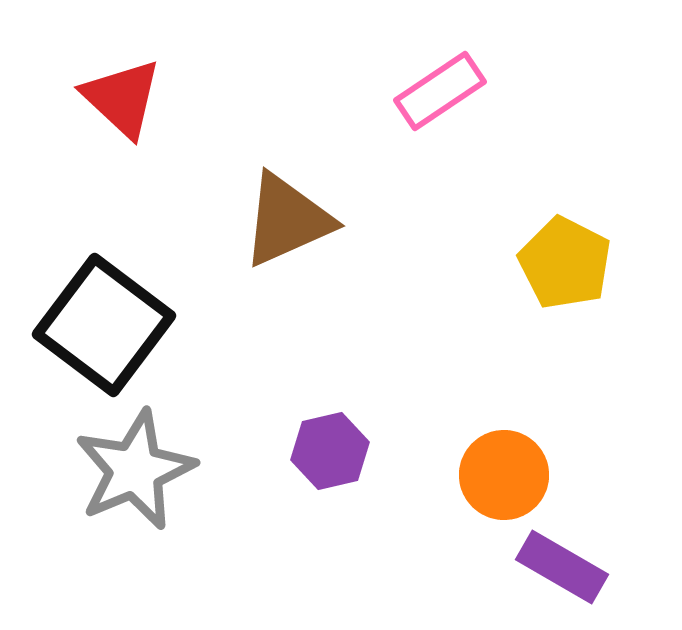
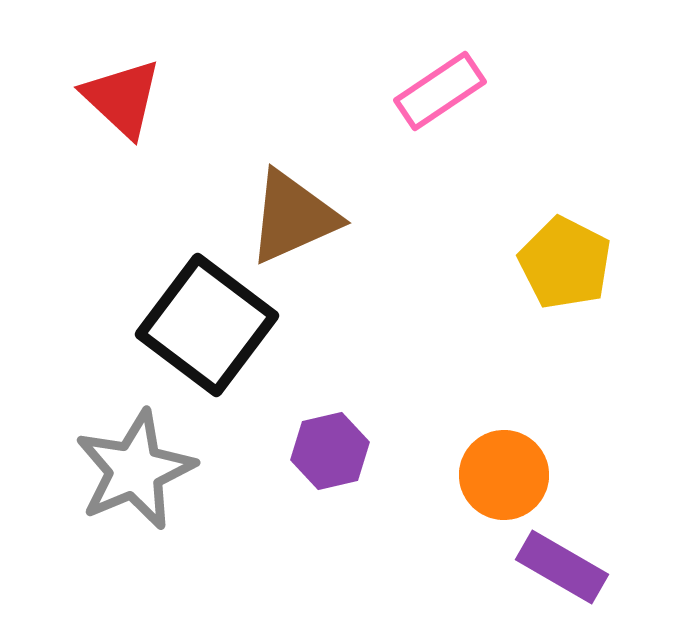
brown triangle: moved 6 px right, 3 px up
black square: moved 103 px right
